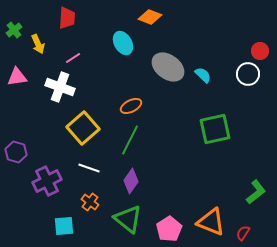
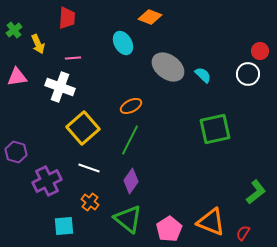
pink line: rotated 28 degrees clockwise
